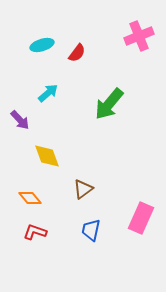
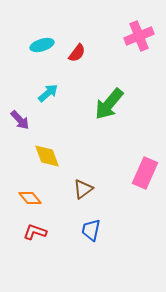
pink rectangle: moved 4 px right, 45 px up
